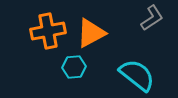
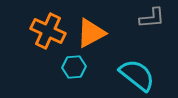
gray L-shape: rotated 28 degrees clockwise
orange cross: rotated 36 degrees clockwise
